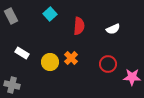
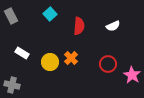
white semicircle: moved 3 px up
pink star: moved 2 px up; rotated 30 degrees clockwise
